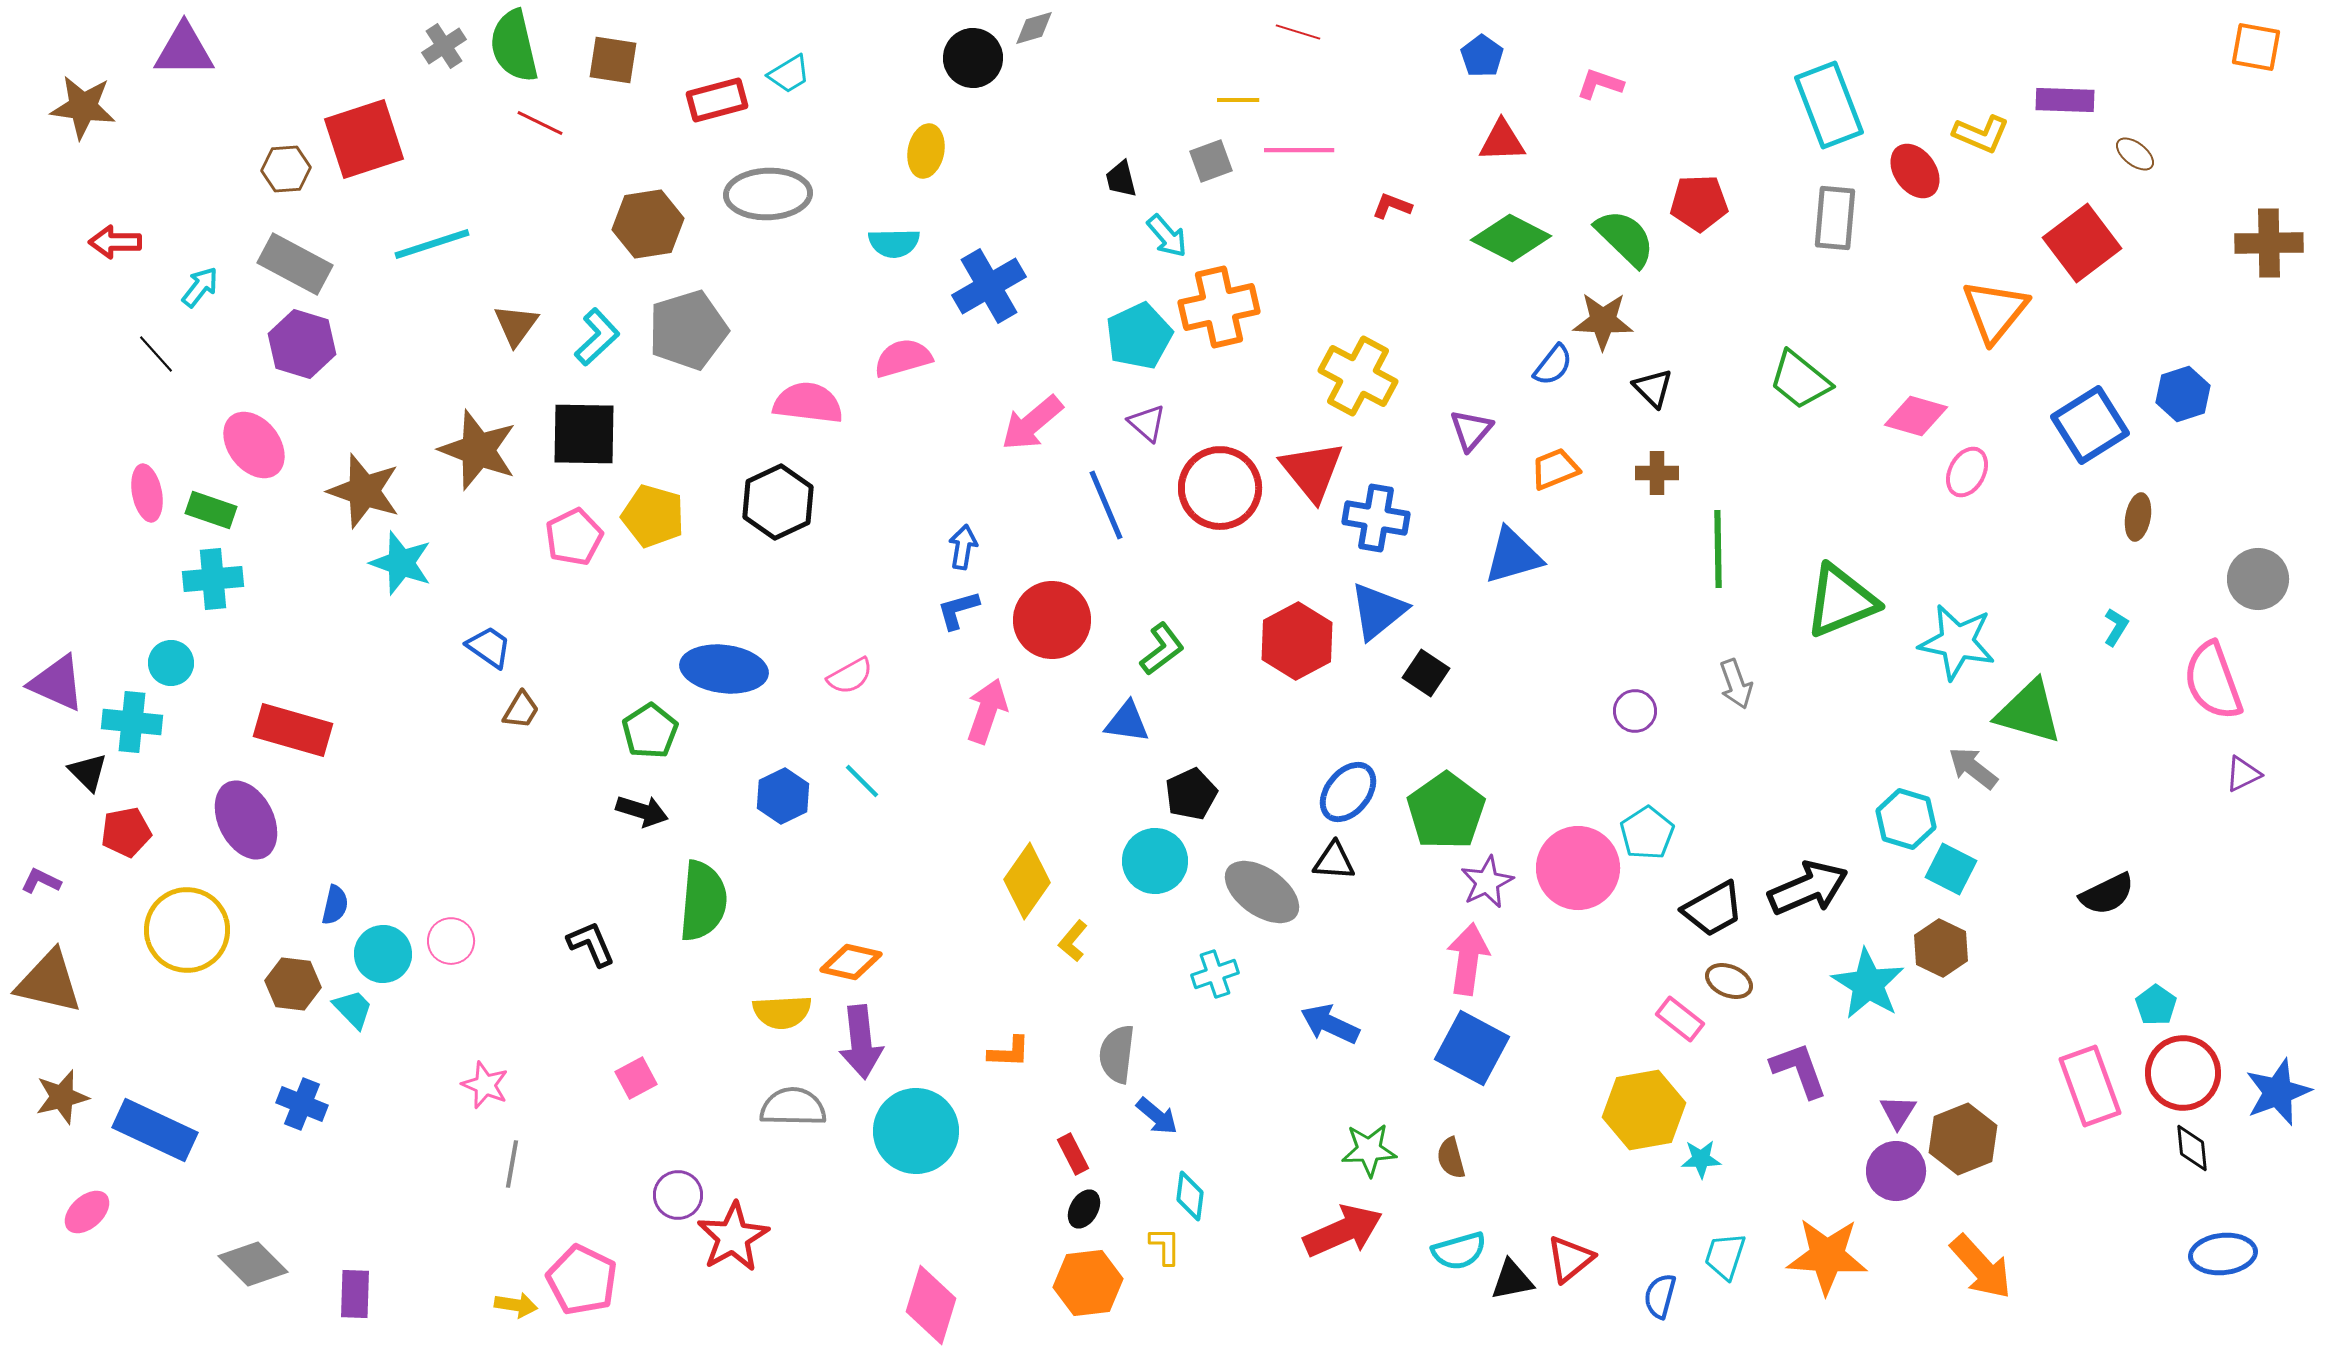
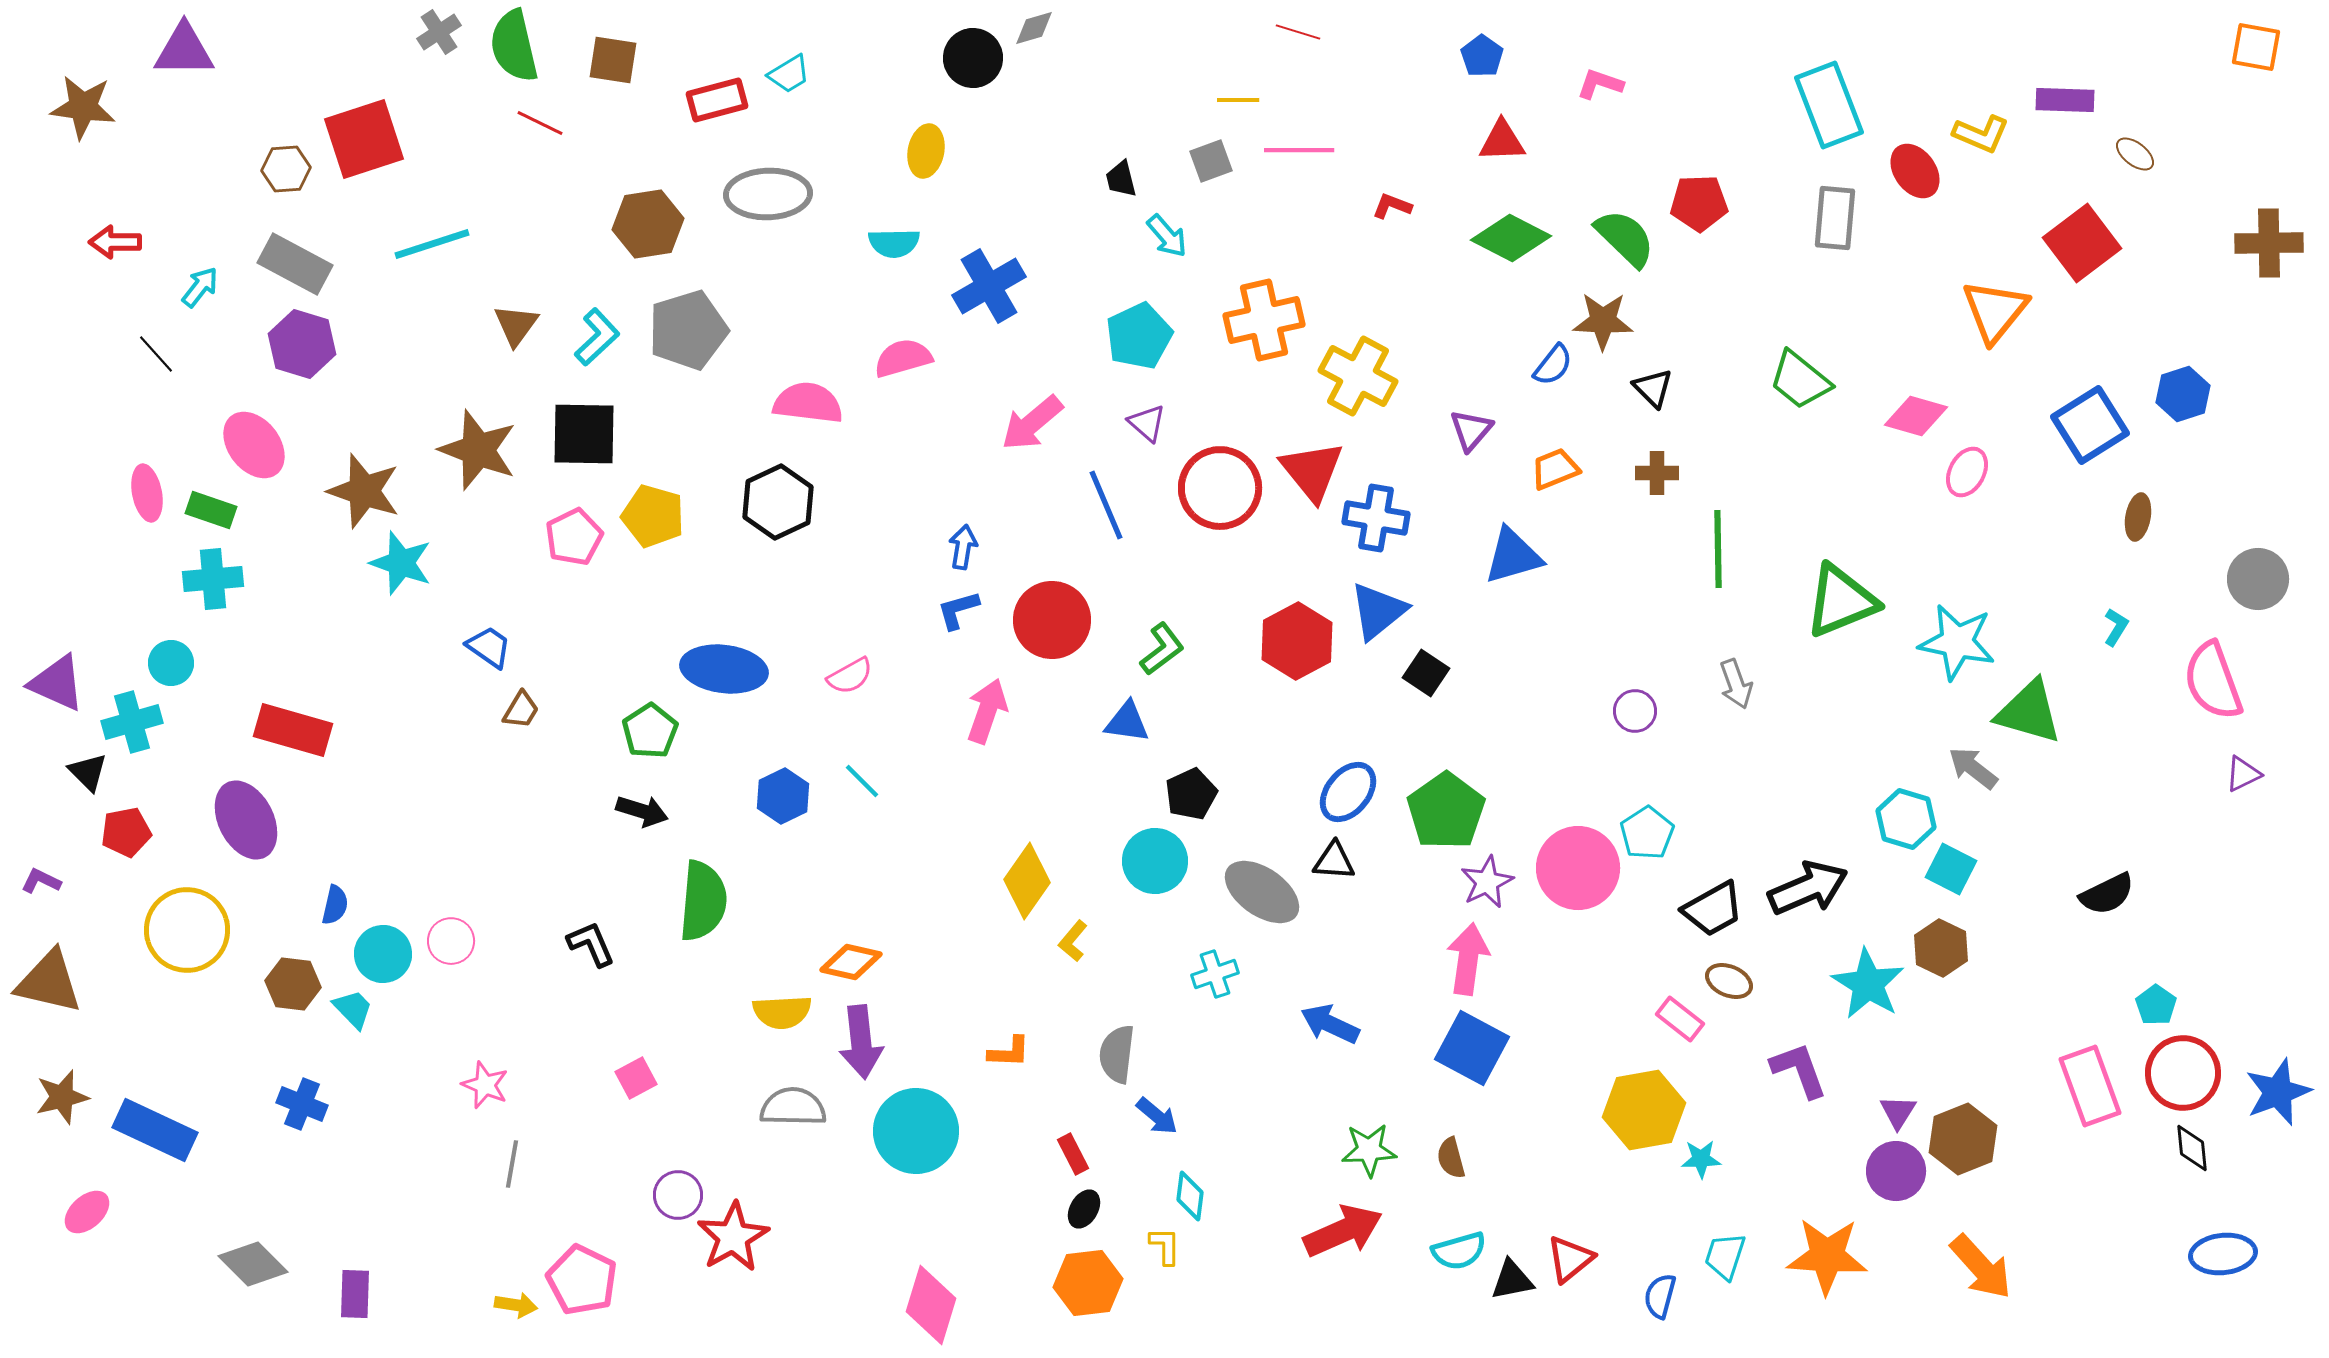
gray cross at (444, 46): moved 5 px left, 14 px up
orange cross at (1219, 307): moved 45 px right, 13 px down
cyan cross at (132, 722): rotated 22 degrees counterclockwise
